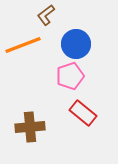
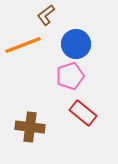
brown cross: rotated 12 degrees clockwise
